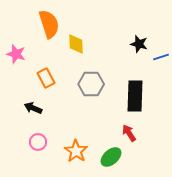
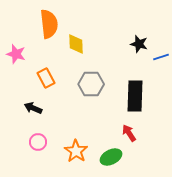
orange semicircle: rotated 12 degrees clockwise
green ellipse: rotated 15 degrees clockwise
